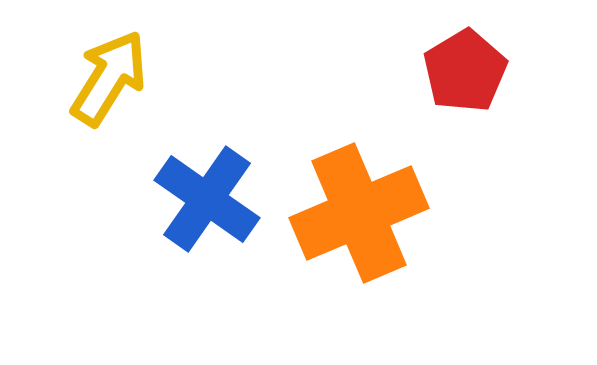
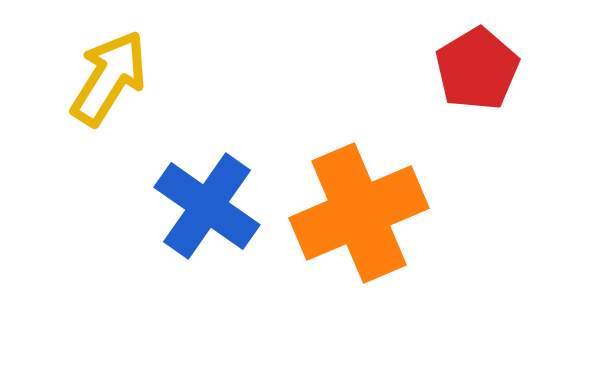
red pentagon: moved 12 px right, 2 px up
blue cross: moved 7 px down
